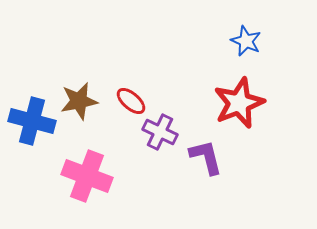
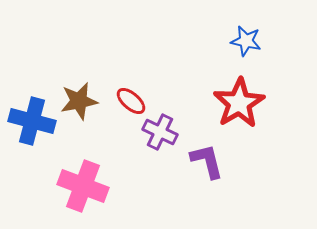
blue star: rotated 12 degrees counterclockwise
red star: rotated 9 degrees counterclockwise
purple L-shape: moved 1 px right, 4 px down
pink cross: moved 4 px left, 10 px down
